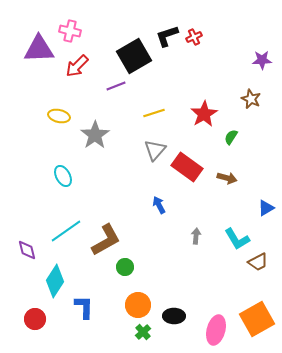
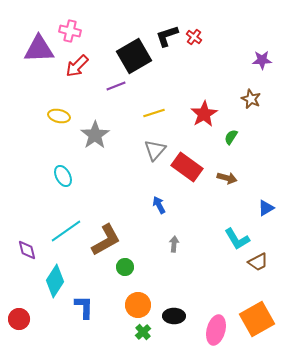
red cross: rotated 28 degrees counterclockwise
gray arrow: moved 22 px left, 8 px down
red circle: moved 16 px left
